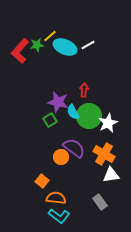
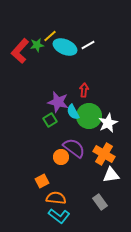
orange square: rotated 24 degrees clockwise
